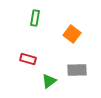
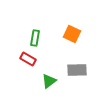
green rectangle: moved 20 px down
orange square: rotated 12 degrees counterclockwise
red rectangle: rotated 14 degrees clockwise
